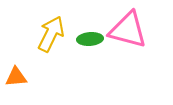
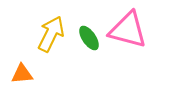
green ellipse: moved 1 px left, 1 px up; rotated 60 degrees clockwise
orange triangle: moved 6 px right, 3 px up
